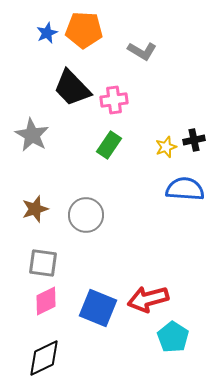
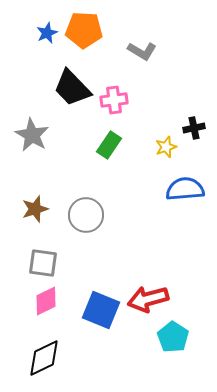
black cross: moved 12 px up
blue semicircle: rotated 9 degrees counterclockwise
blue square: moved 3 px right, 2 px down
